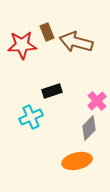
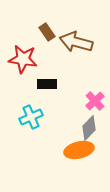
brown rectangle: rotated 12 degrees counterclockwise
red star: moved 1 px right, 14 px down; rotated 12 degrees clockwise
black rectangle: moved 5 px left, 7 px up; rotated 18 degrees clockwise
pink cross: moved 2 px left
orange ellipse: moved 2 px right, 11 px up
